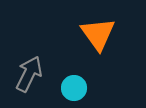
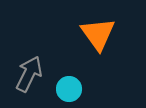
cyan circle: moved 5 px left, 1 px down
